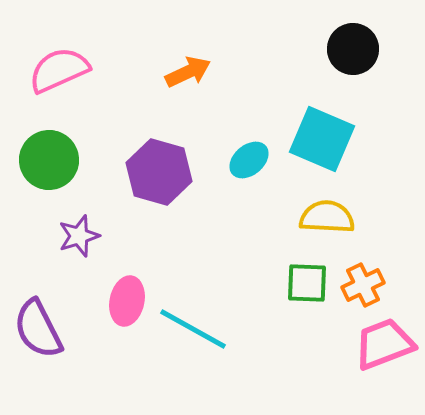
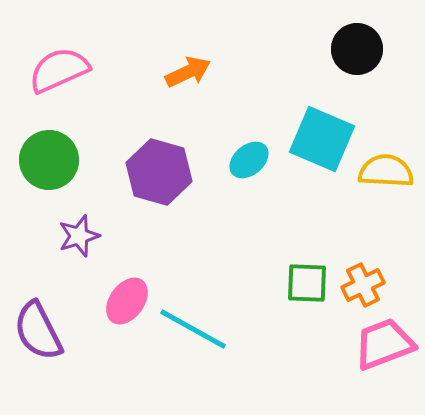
black circle: moved 4 px right
yellow semicircle: moved 59 px right, 46 px up
pink ellipse: rotated 24 degrees clockwise
purple semicircle: moved 2 px down
